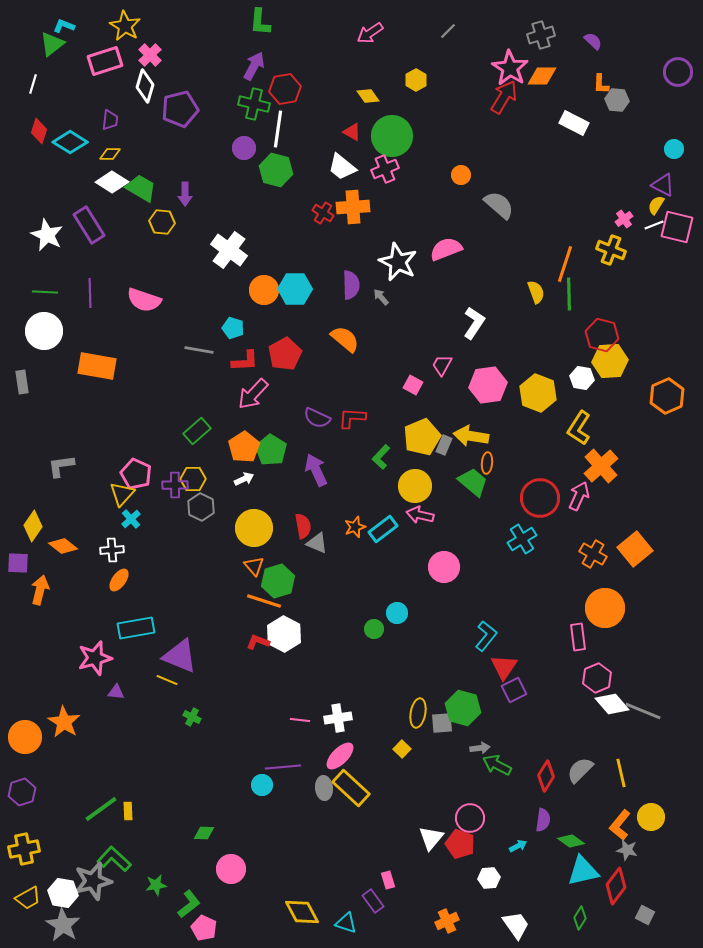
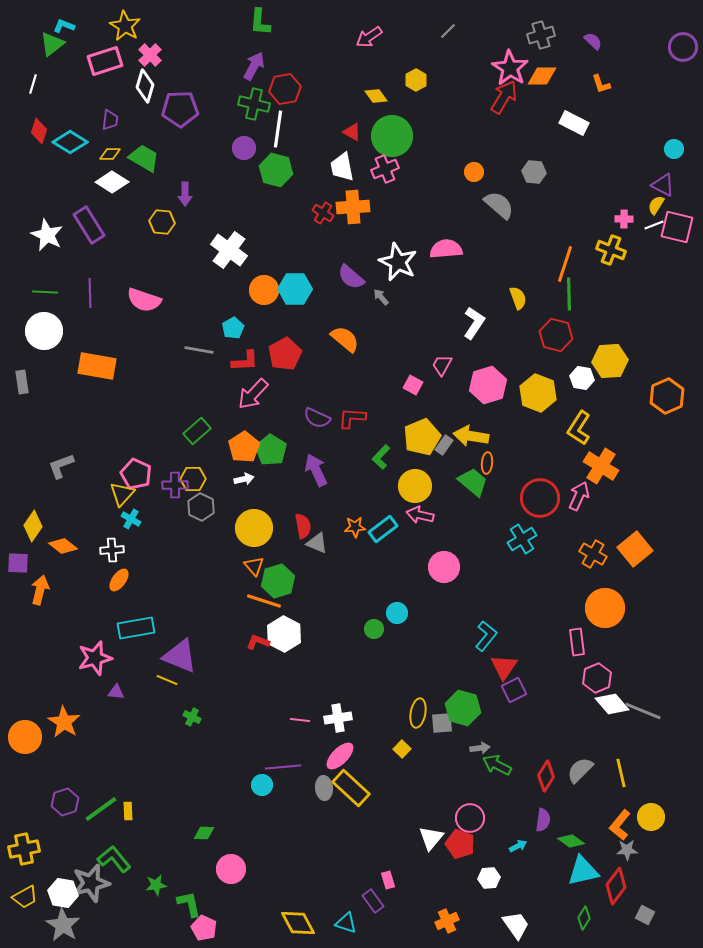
pink arrow at (370, 33): moved 1 px left, 4 px down
purple circle at (678, 72): moved 5 px right, 25 px up
orange L-shape at (601, 84): rotated 20 degrees counterclockwise
yellow diamond at (368, 96): moved 8 px right
gray hexagon at (617, 100): moved 83 px left, 72 px down
purple pentagon at (180, 109): rotated 12 degrees clockwise
white trapezoid at (342, 167): rotated 40 degrees clockwise
orange circle at (461, 175): moved 13 px right, 3 px up
green trapezoid at (141, 188): moved 3 px right, 30 px up
pink cross at (624, 219): rotated 36 degrees clockwise
pink semicircle at (446, 249): rotated 16 degrees clockwise
purple semicircle at (351, 285): moved 8 px up; rotated 132 degrees clockwise
yellow semicircle at (536, 292): moved 18 px left, 6 px down
cyan pentagon at (233, 328): rotated 25 degrees clockwise
red hexagon at (602, 335): moved 46 px left
pink hexagon at (488, 385): rotated 9 degrees counterclockwise
gray rectangle at (444, 445): rotated 12 degrees clockwise
gray L-shape at (61, 466): rotated 12 degrees counterclockwise
orange cross at (601, 466): rotated 16 degrees counterclockwise
white arrow at (244, 479): rotated 12 degrees clockwise
cyan cross at (131, 519): rotated 18 degrees counterclockwise
orange star at (355, 527): rotated 15 degrees clockwise
pink rectangle at (578, 637): moved 1 px left, 5 px down
purple hexagon at (22, 792): moved 43 px right, 10 px down
gray star at (627, 850): rotated 15 degrees counterclockwise
green L-shape at (114, 859): rotated 8 degrees clockwise
gray star at (93, 881): moved 2 px left, 2 px down
yellow trapezoid at (28, 898): moved 3 px left, 1 px up
green L-shape at (189, 904): rotated 64 degrees counterclockwise
yellow diamond at (302, 912): moved 4 px left, 11 px down
green diamond at (580, 918): moved 4 px right
